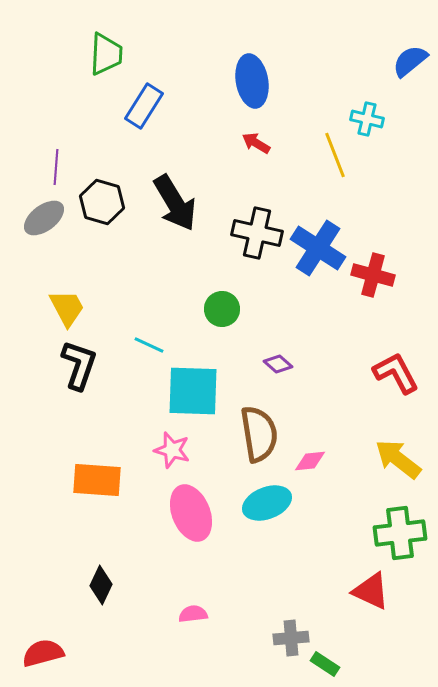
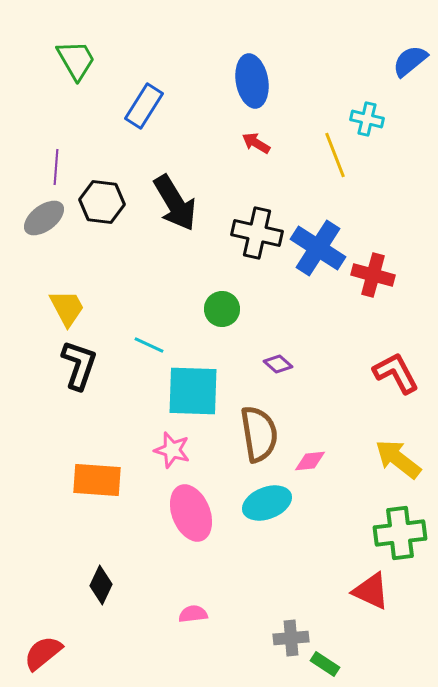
green trapezoid: moved 30 px left, 6 px down; rotated 33 degrees counterclockwise
black hexagon: rotated 9 degrees counterclockwise
red semicircle: rotated 24 degrees counterclockwise
